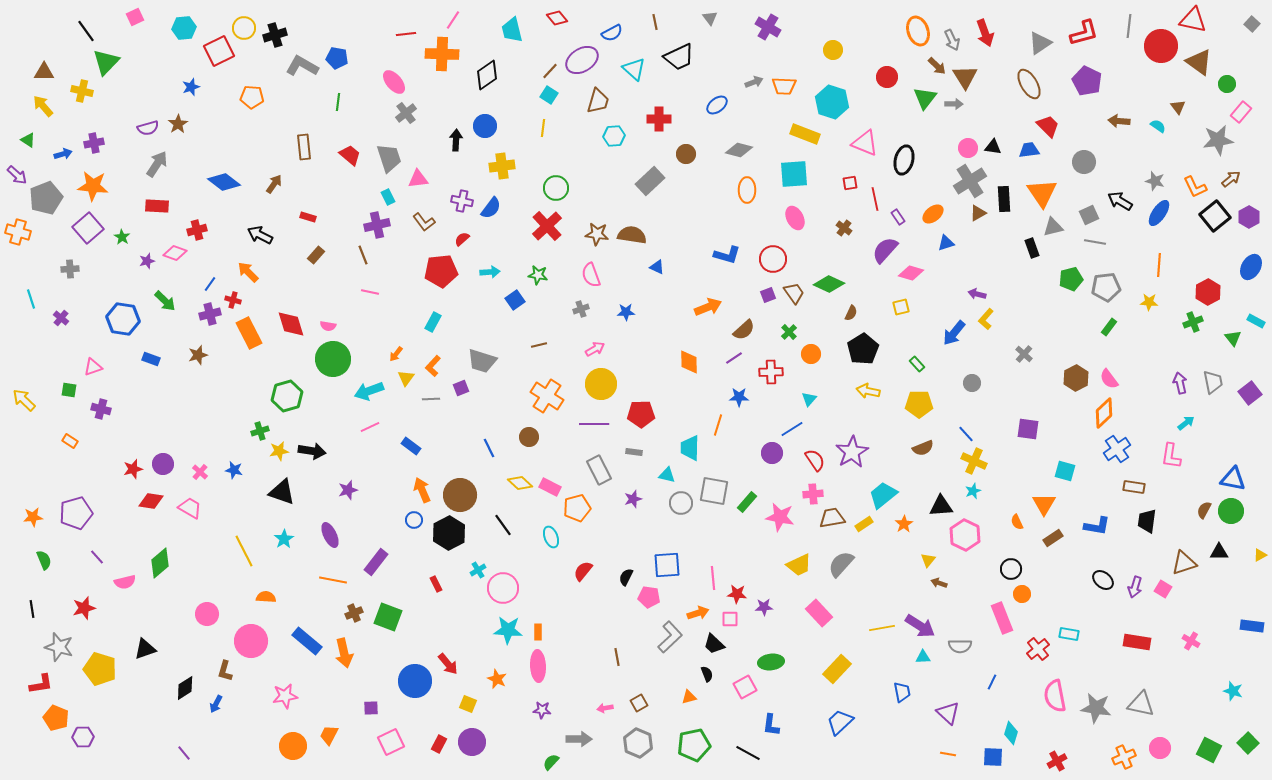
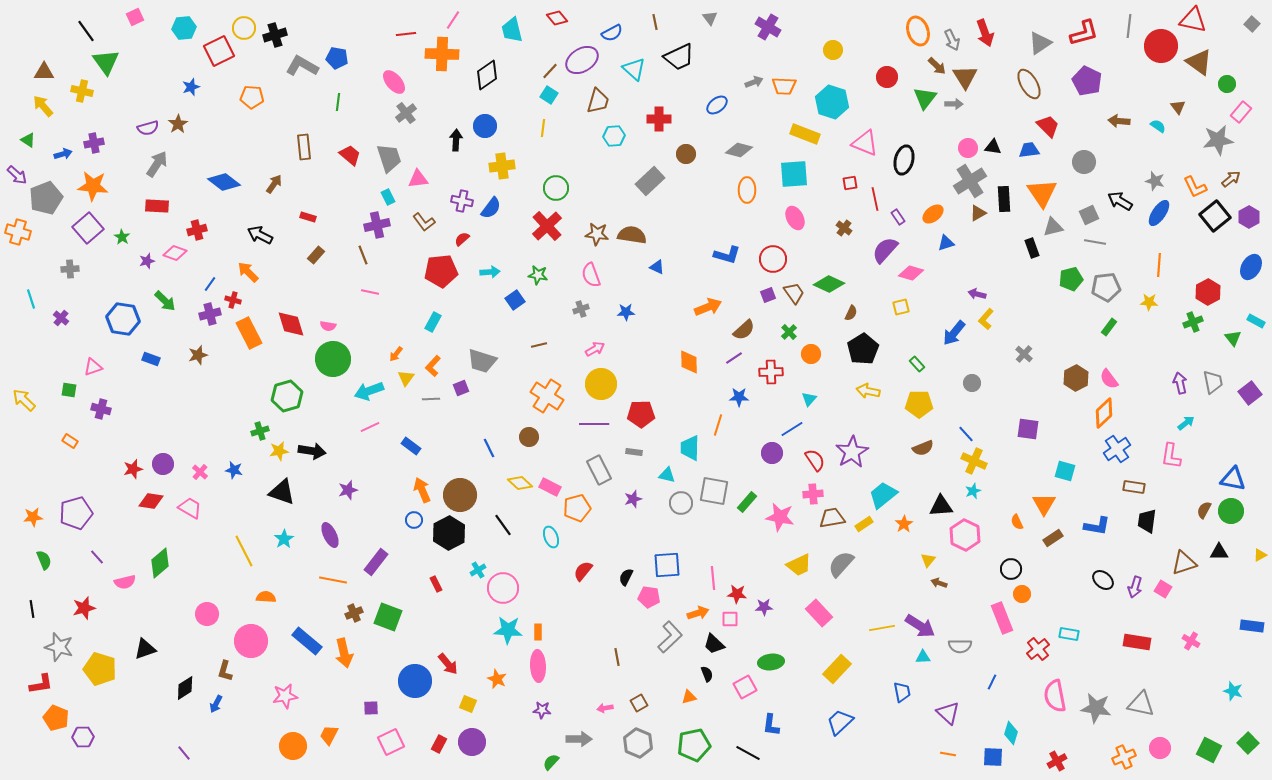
green triangle at (106, 62): rotated 20 degrees counterclockwise
